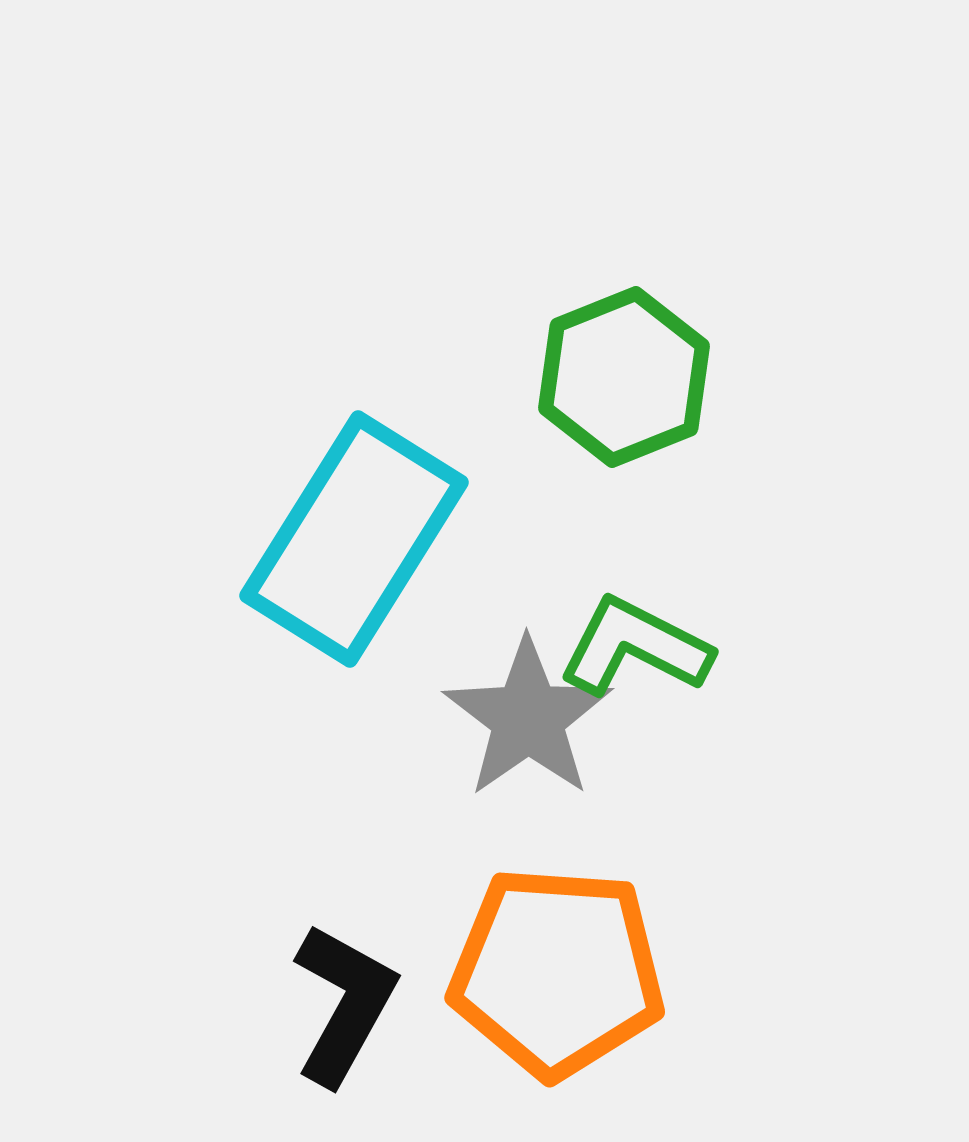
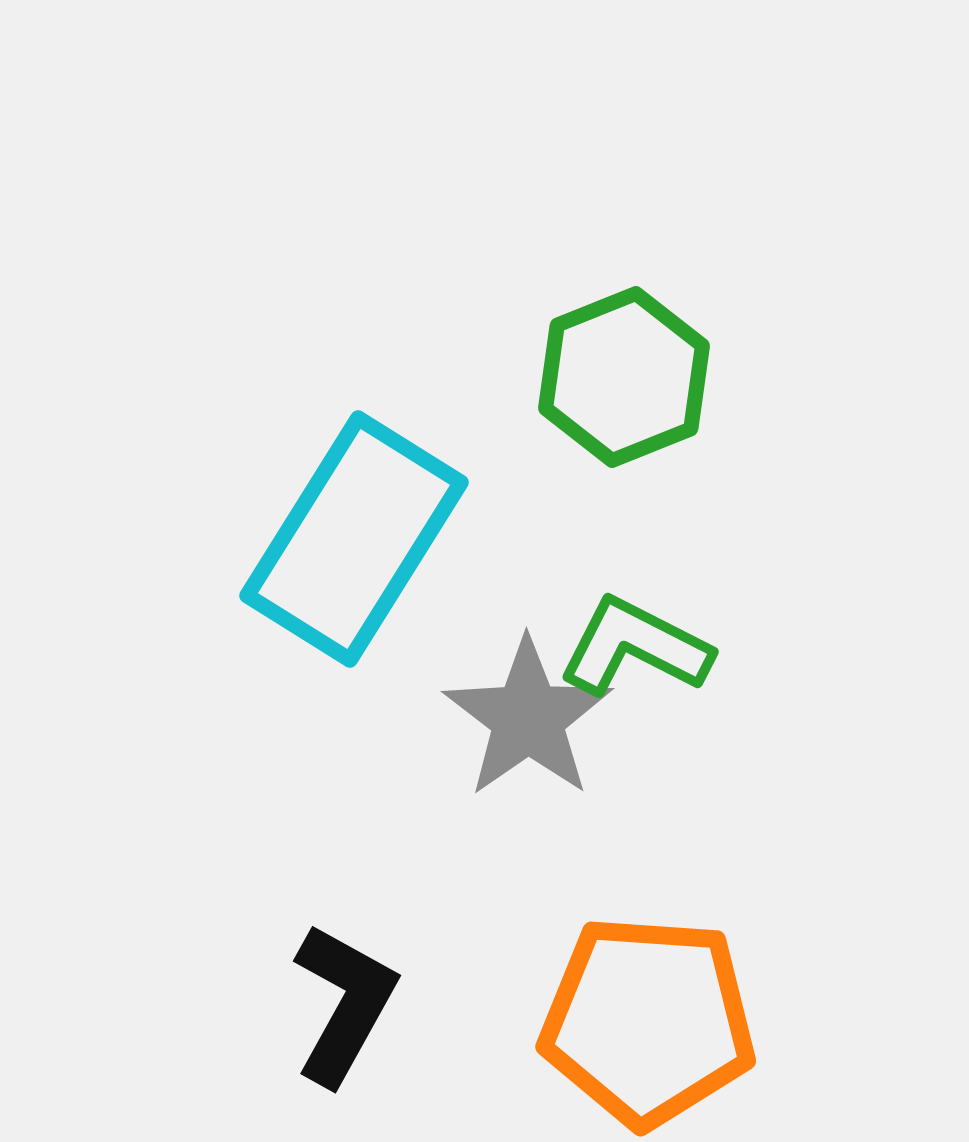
orange pentagon: moved 91 px right, 49 px down
